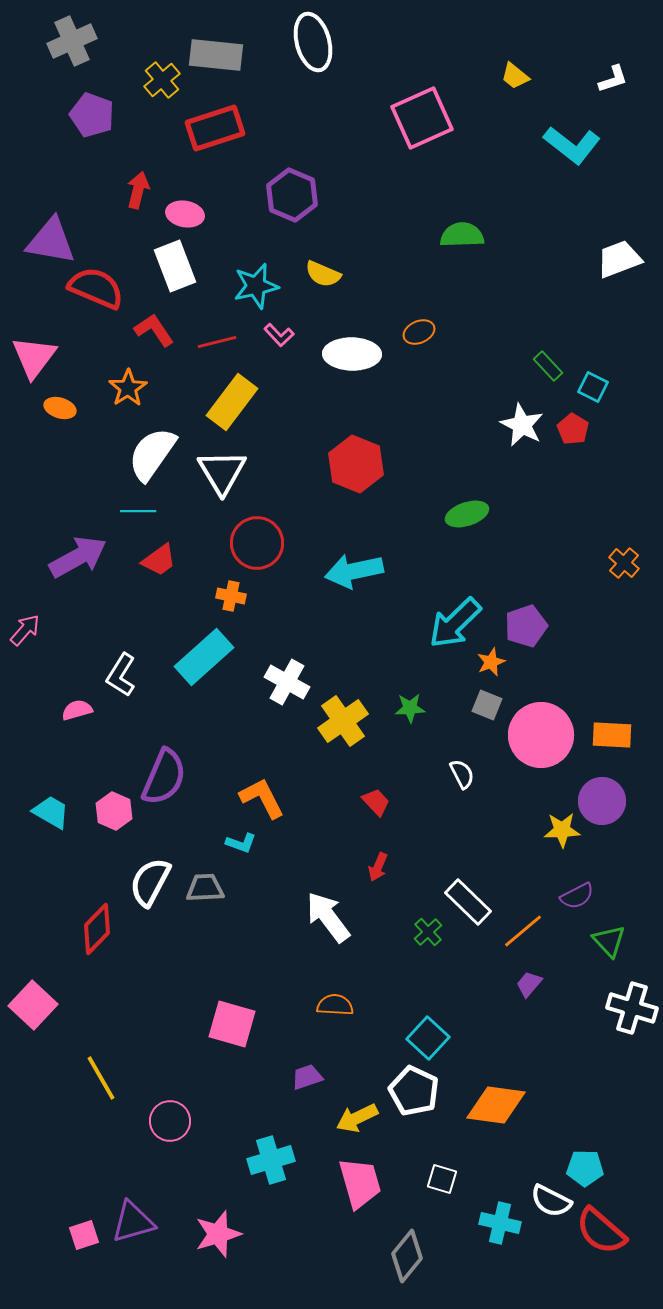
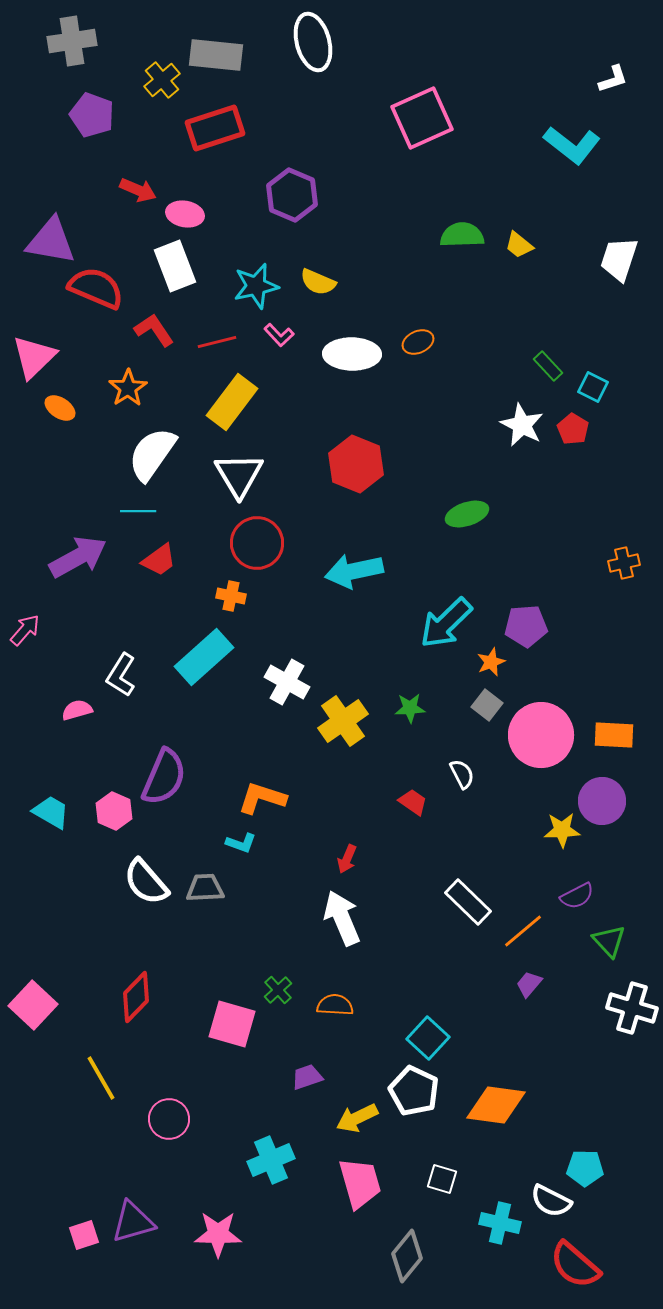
gray cross at (72, 41): rotated 15 degrees clockwise
yellow trapezoid at (515, 76): moved 4 px right, 169 px down
red arrow at (138, 190): rotated 99 degrees clockwise
white trapezoid at (619, 259): rotated 51 degrees counterclockwise
yellow semicircle at (323, 274): moved 5 px left, 8 px down
orange ellipse at (419, 332): moved 1 px left, 10 px down
pink triangle at (34, 357): rotated 9 degrees clockwise
orange ellipse at (60, 408): rotated 16 degrees clockwise
white triangle at (222, 472): moved 17 px right, 3 px down
orange cross at (624, 563): rotated 36 degrees clockwise
cyan arrow at (455, 623): moved 9 px left
purple pentagon at (526, 626): rotated 15 degrees clockwise
gray square at (487, 705): rotated 16 degrees clockwise
orange rectangle at (612, 735): moved 2 px right
orange L-shape at (262, 798): rotated 45 degrees counterclockwise
red trapezoid at (376, 802): moved 37 px right; rotated 12 degrees counterclockwise
red arrow at (378, 867): moved 31 px left, 8 px up
white semicircle at (150, 882): moved 4 px left; rotated 69 degrees counterclockwise
white arrow at (328, 917): moved 14 px right, 1 px down; rotated 14 degrees clockwise
red diamond at (97, 929): moved 39 px right, 68 px down
green cross at (428, 932): moved 150 px left, 58 px down
pink circle at (170, 1121): moved 1 px left, 2 px up
cyan cross at (271, 1160): rotated 6 degrees counterclockwise
red semicircle at (601, 1231): moved 26 px left, 34 px down
pink star at (218, 1234): rotated 18 degrees clockwise
